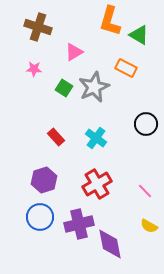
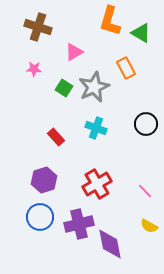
green triangle: moved 2 px right, 2 px up
orange rectangle: rotated 35 degrees clockwise
cyan cross: moved 10 px up; rotated 15 degrees counterclockwise
